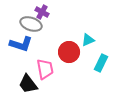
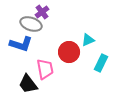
purple cross: rotated 24 degrees clockwise
